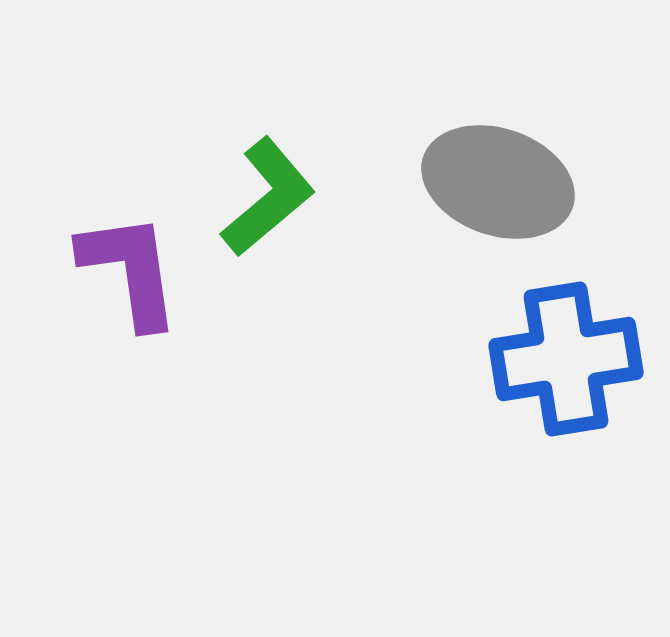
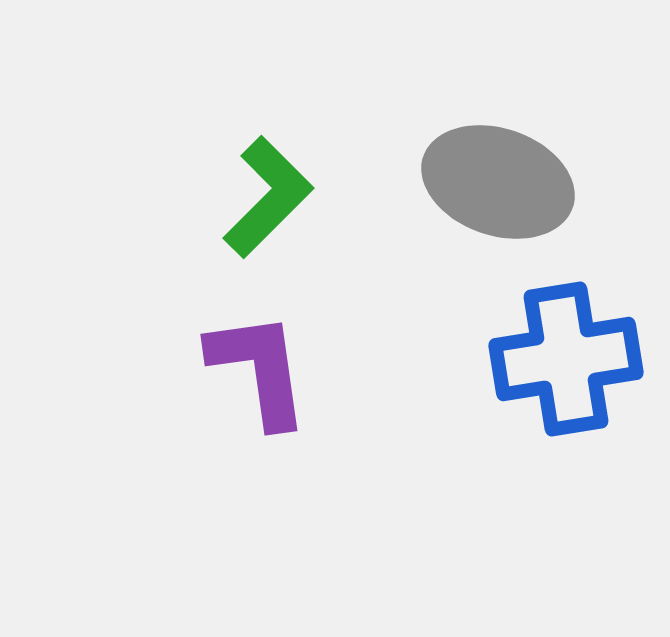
green L-shape: rotated 5 degrees counterclockwise
purple L-shape: moved 129 px right, 99 px down
